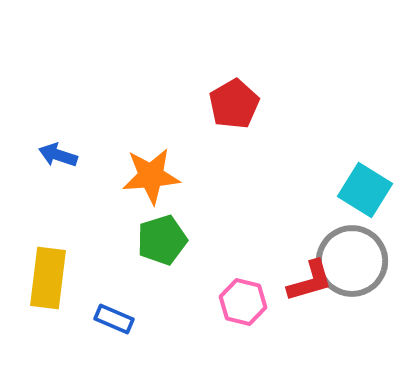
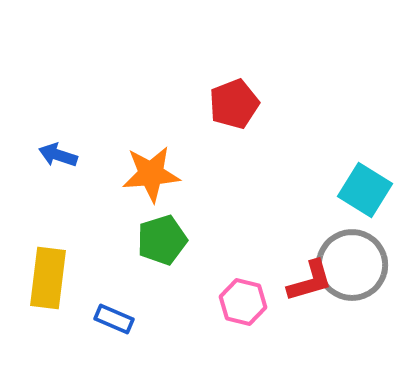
red pentagon: rotated 9 degrees clockwise
orange star: moved 2 px up
gray circle: moved 4 px down
